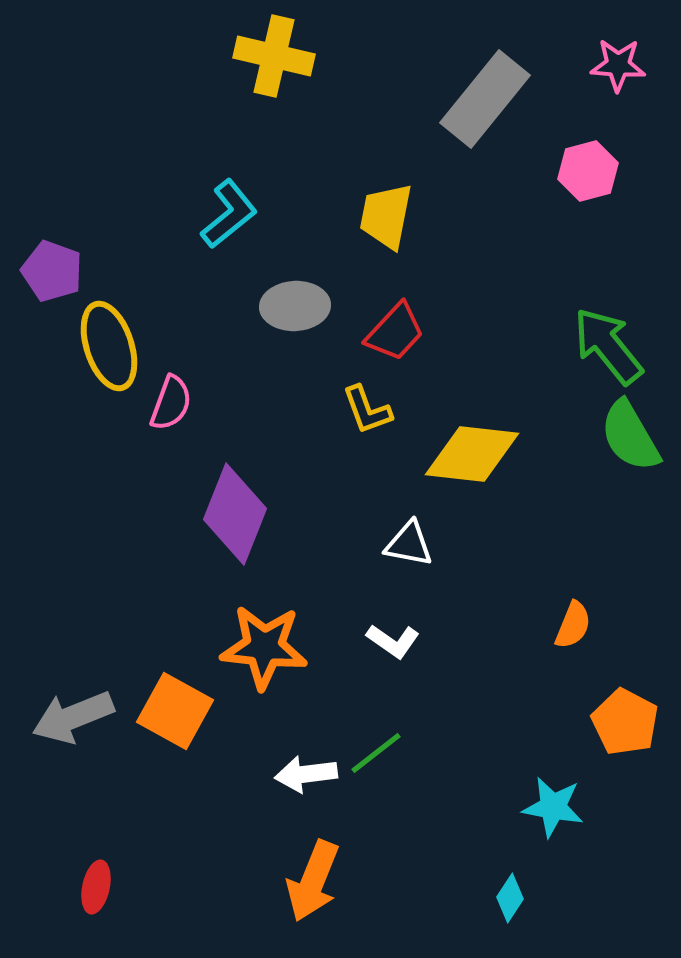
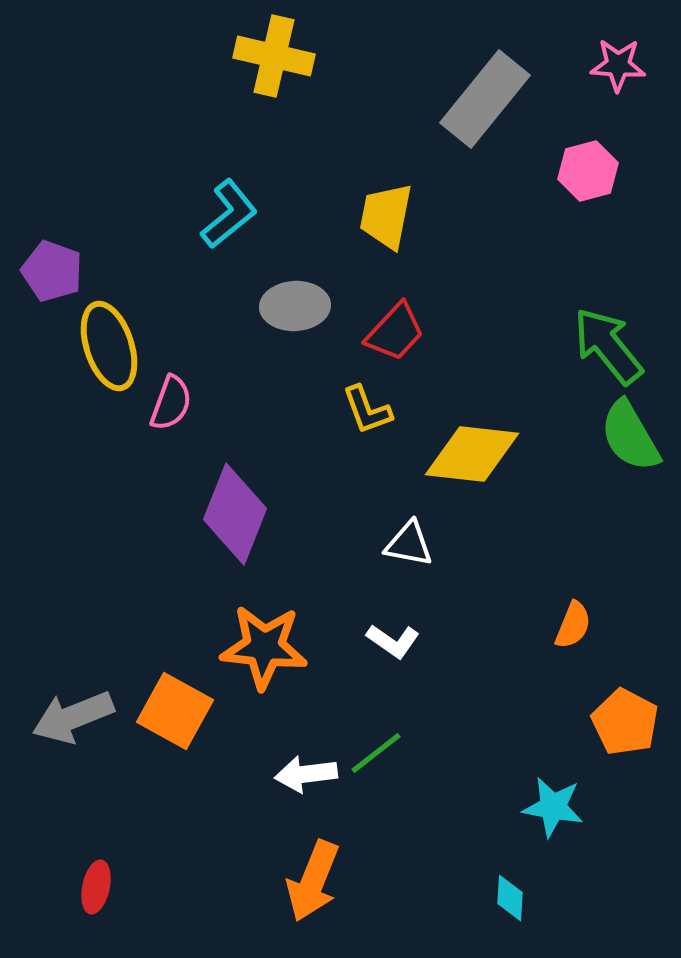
cyan diamond: rotated 30 degrees counterclockwise
